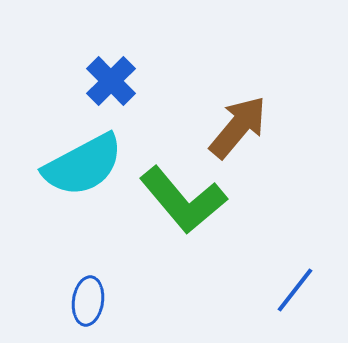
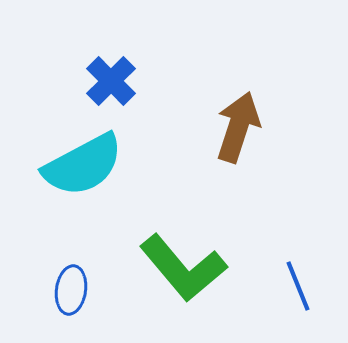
brown arrow: rotated 22 degrees counterclockwise
green L-shape: moved 68 px down
blue line: moved 3 px right, 4 px up; rotated 60 degrees counterclockwise
blue ellipse: moved 17 px left, 11 px up
